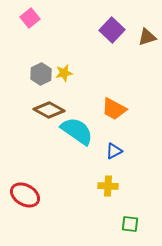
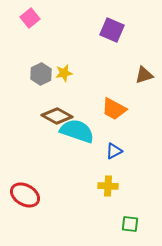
purple square: rotated 20 degrees counterclockwise
brown triangle: moved 3 px left, 38 px down
brown diamond: moved 8 px right, 6 px down
cyan semicircle: rotated 16 degrees counterclockwise
